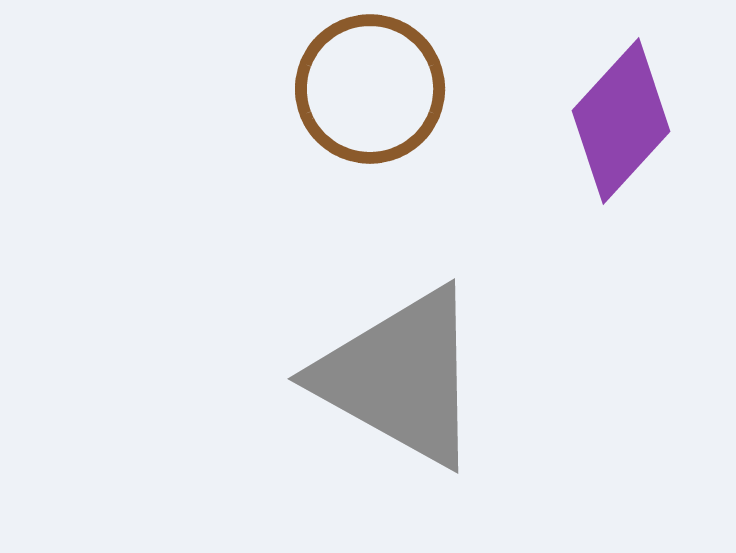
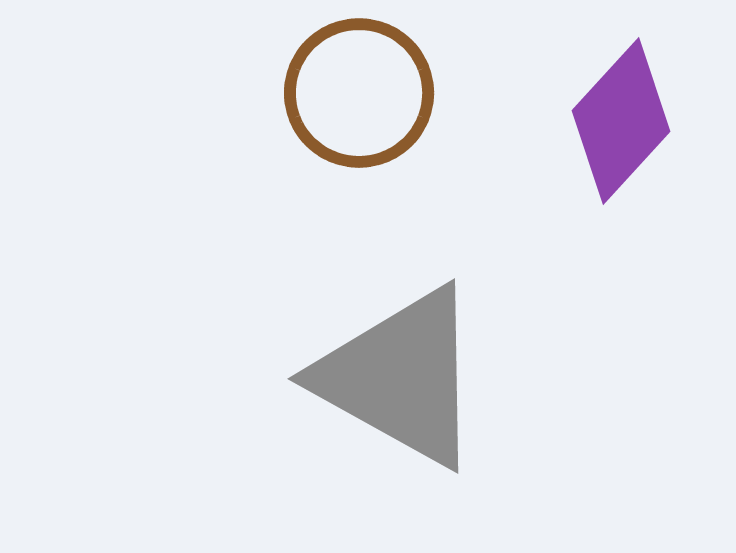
brown circle: moved 11 px left, 4 px down
